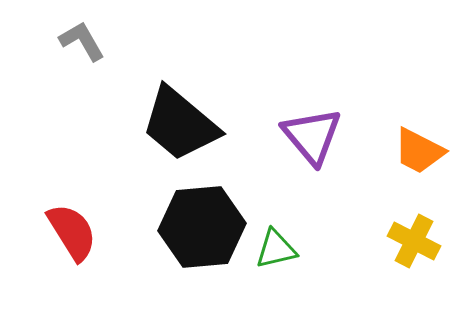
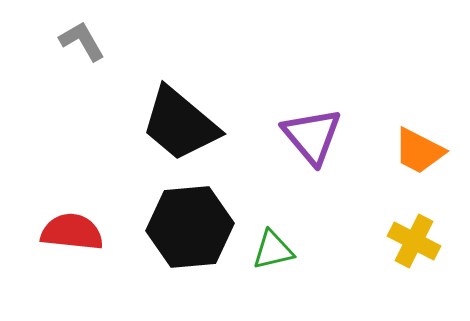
black hexagon: moved 12 px left
red semicircle: rotated 52 degrees counterclockwise
green triangle: moved 3 px left, 1 px down
